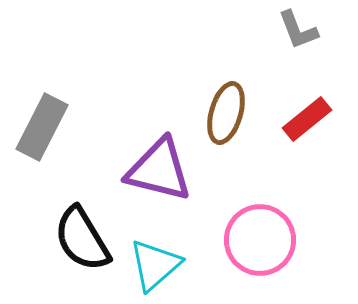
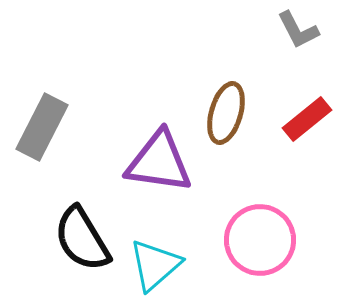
gray L-shape: rotated 6 degrees counterclockwise
purple triangle: moved 8 px up; rotated 6 degrees counterclockwise
